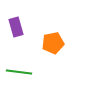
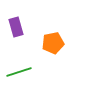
green line: rotated 25 degrees counterclockwise
